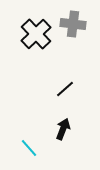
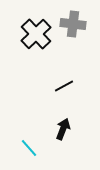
black line: moved 1 px left, 3 px up; rotated 12 degrees clockwise
